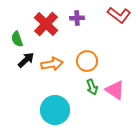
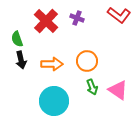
purple cross: rotated 24 degrees clockwise
red cross: moved 3 px up
black arrow: moved 5 px left; rotated 120 degrees clockwise
orange arrow: rotated 10 degrees clockwise
pink triangle: moved 3 px right
cyan circle: moved 1 px left, 9 px up
